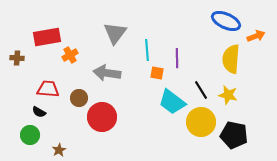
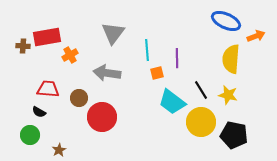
gray triangle: moved 2 px left
brown cross: moved 6 px right, 12 px up
orange square: rotated 24 degrees counterclockwise
